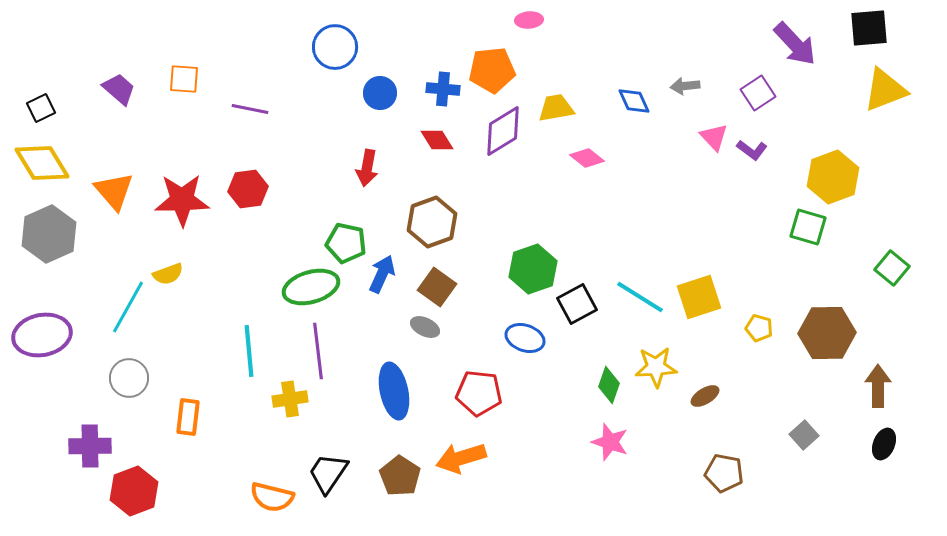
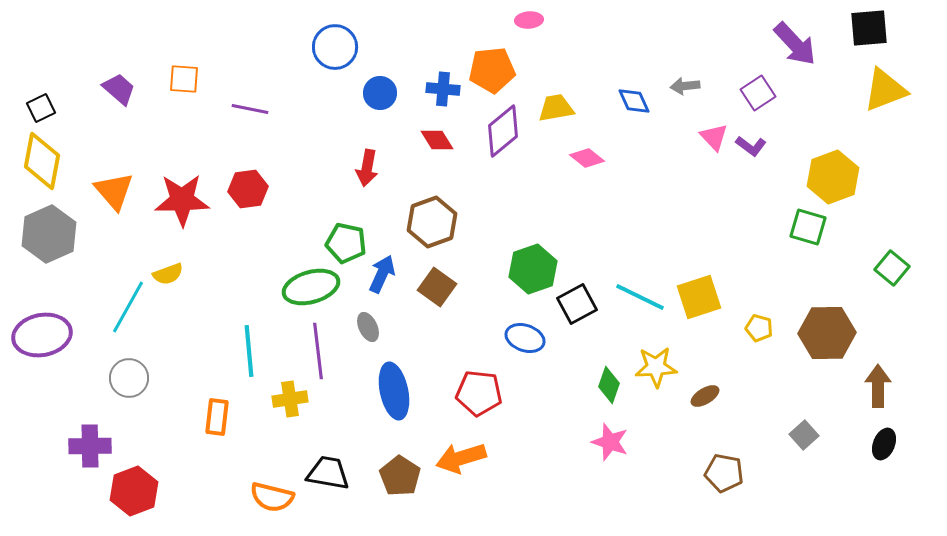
purple diamond at (503, 131): rotated 8 degrees counterclockwise
purple L-shape at (752, 150): moved 1 px left, 4 px up
yellow diamond at (42, 163): moved 2 px up; rotated 42 degrees clockwise
cyan line at (640, 297): rotated 6 degrees counterclockwise
gray ellipse at (425, 327): moved 57 px left; rotated 40 degrees clockwise
orange rectangle at (188, 417): moved 29 px right
black trapezoid at (328, 473): rotated 66 degrees clockwise
